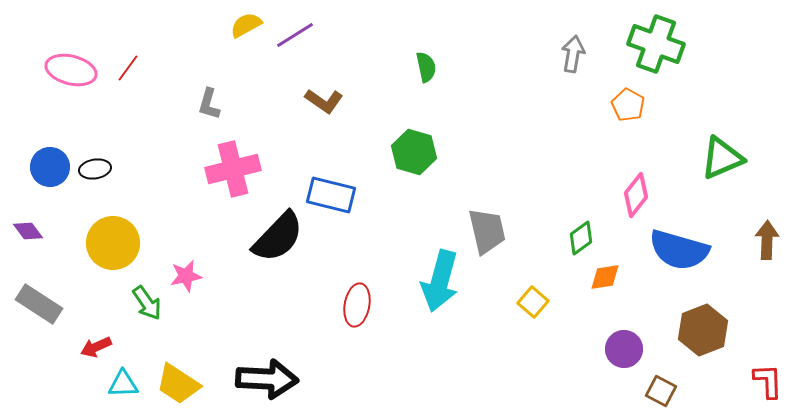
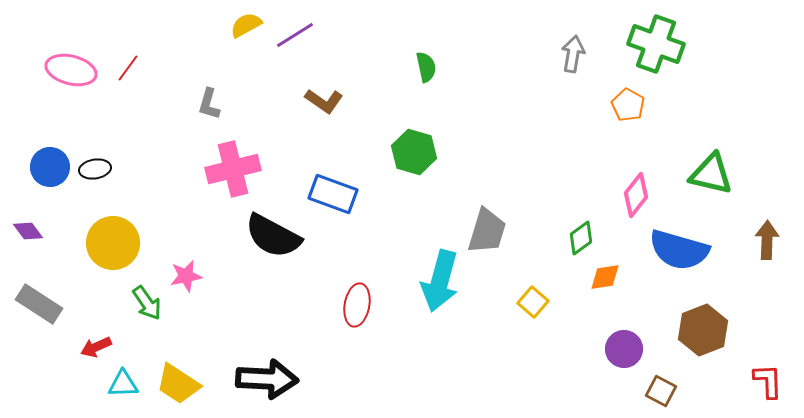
green triangle: moved 11 px left, 16 px down; rotated 36 degrees clockwise
blue rectangle: moved 2 px right, 1 px up; rotated 6 degrees clockwise
gray trapezoid: rotated 30 degrees clockwise
black semicircle: moved 5 px left, 1 px up; rotated 74 degrees clockwise
